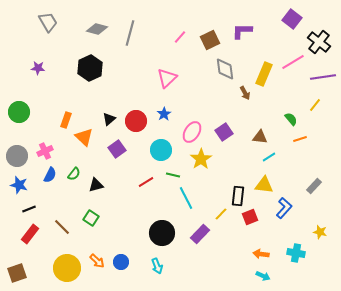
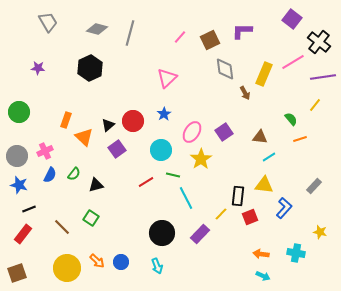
black triangle at (109, 119): moved 1 px left, 6 px down
red circle at (136, 121): moved 3 px left
red rectangle at (30, 234): moved 7 px left
